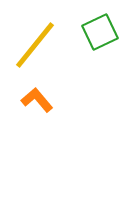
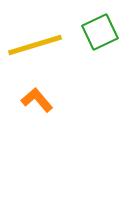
yellow line: rotated 34 degrees clockwise
